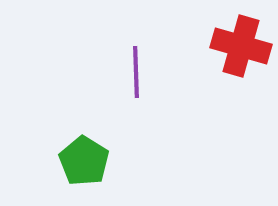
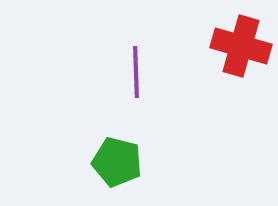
green pentagon: moved 33 px right, 1 px down; rotated 18 degrees counterclockwise
